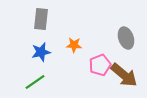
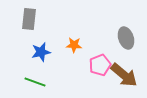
gray rectangle: moved 12 px left
green line: rotated 55 degrees clockwise
